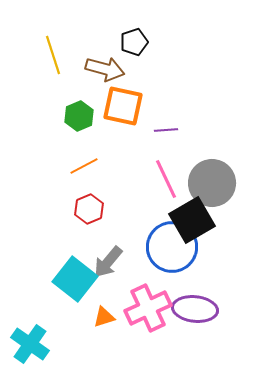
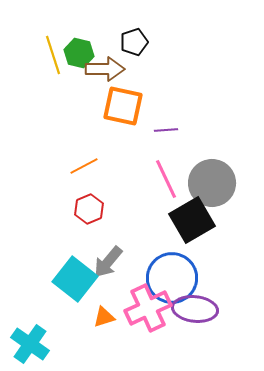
brown arrow: rotated 15 degrees counterclockwise
green hexagon: moved 63 px up; rotated 24 degrees counterclockwise
blue circle: moved 31 px down
